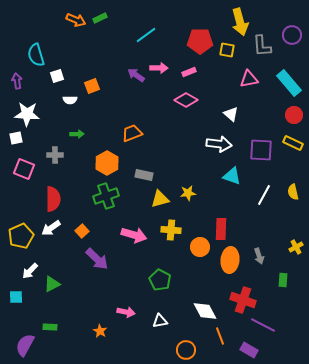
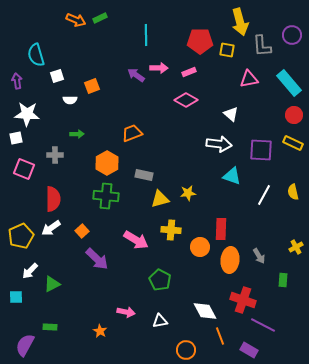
cyan line at (146, 35): rotated 55 degrees counterclockwise
green cross at (106, 196): rotated 25 degrees clockwise
pink arrow at (134, 235): moved 2 px right, 5 px down; rotated 15 degrees clockwise
gray arrow at (259, 256): rotated 14 degrees counterclockwise
